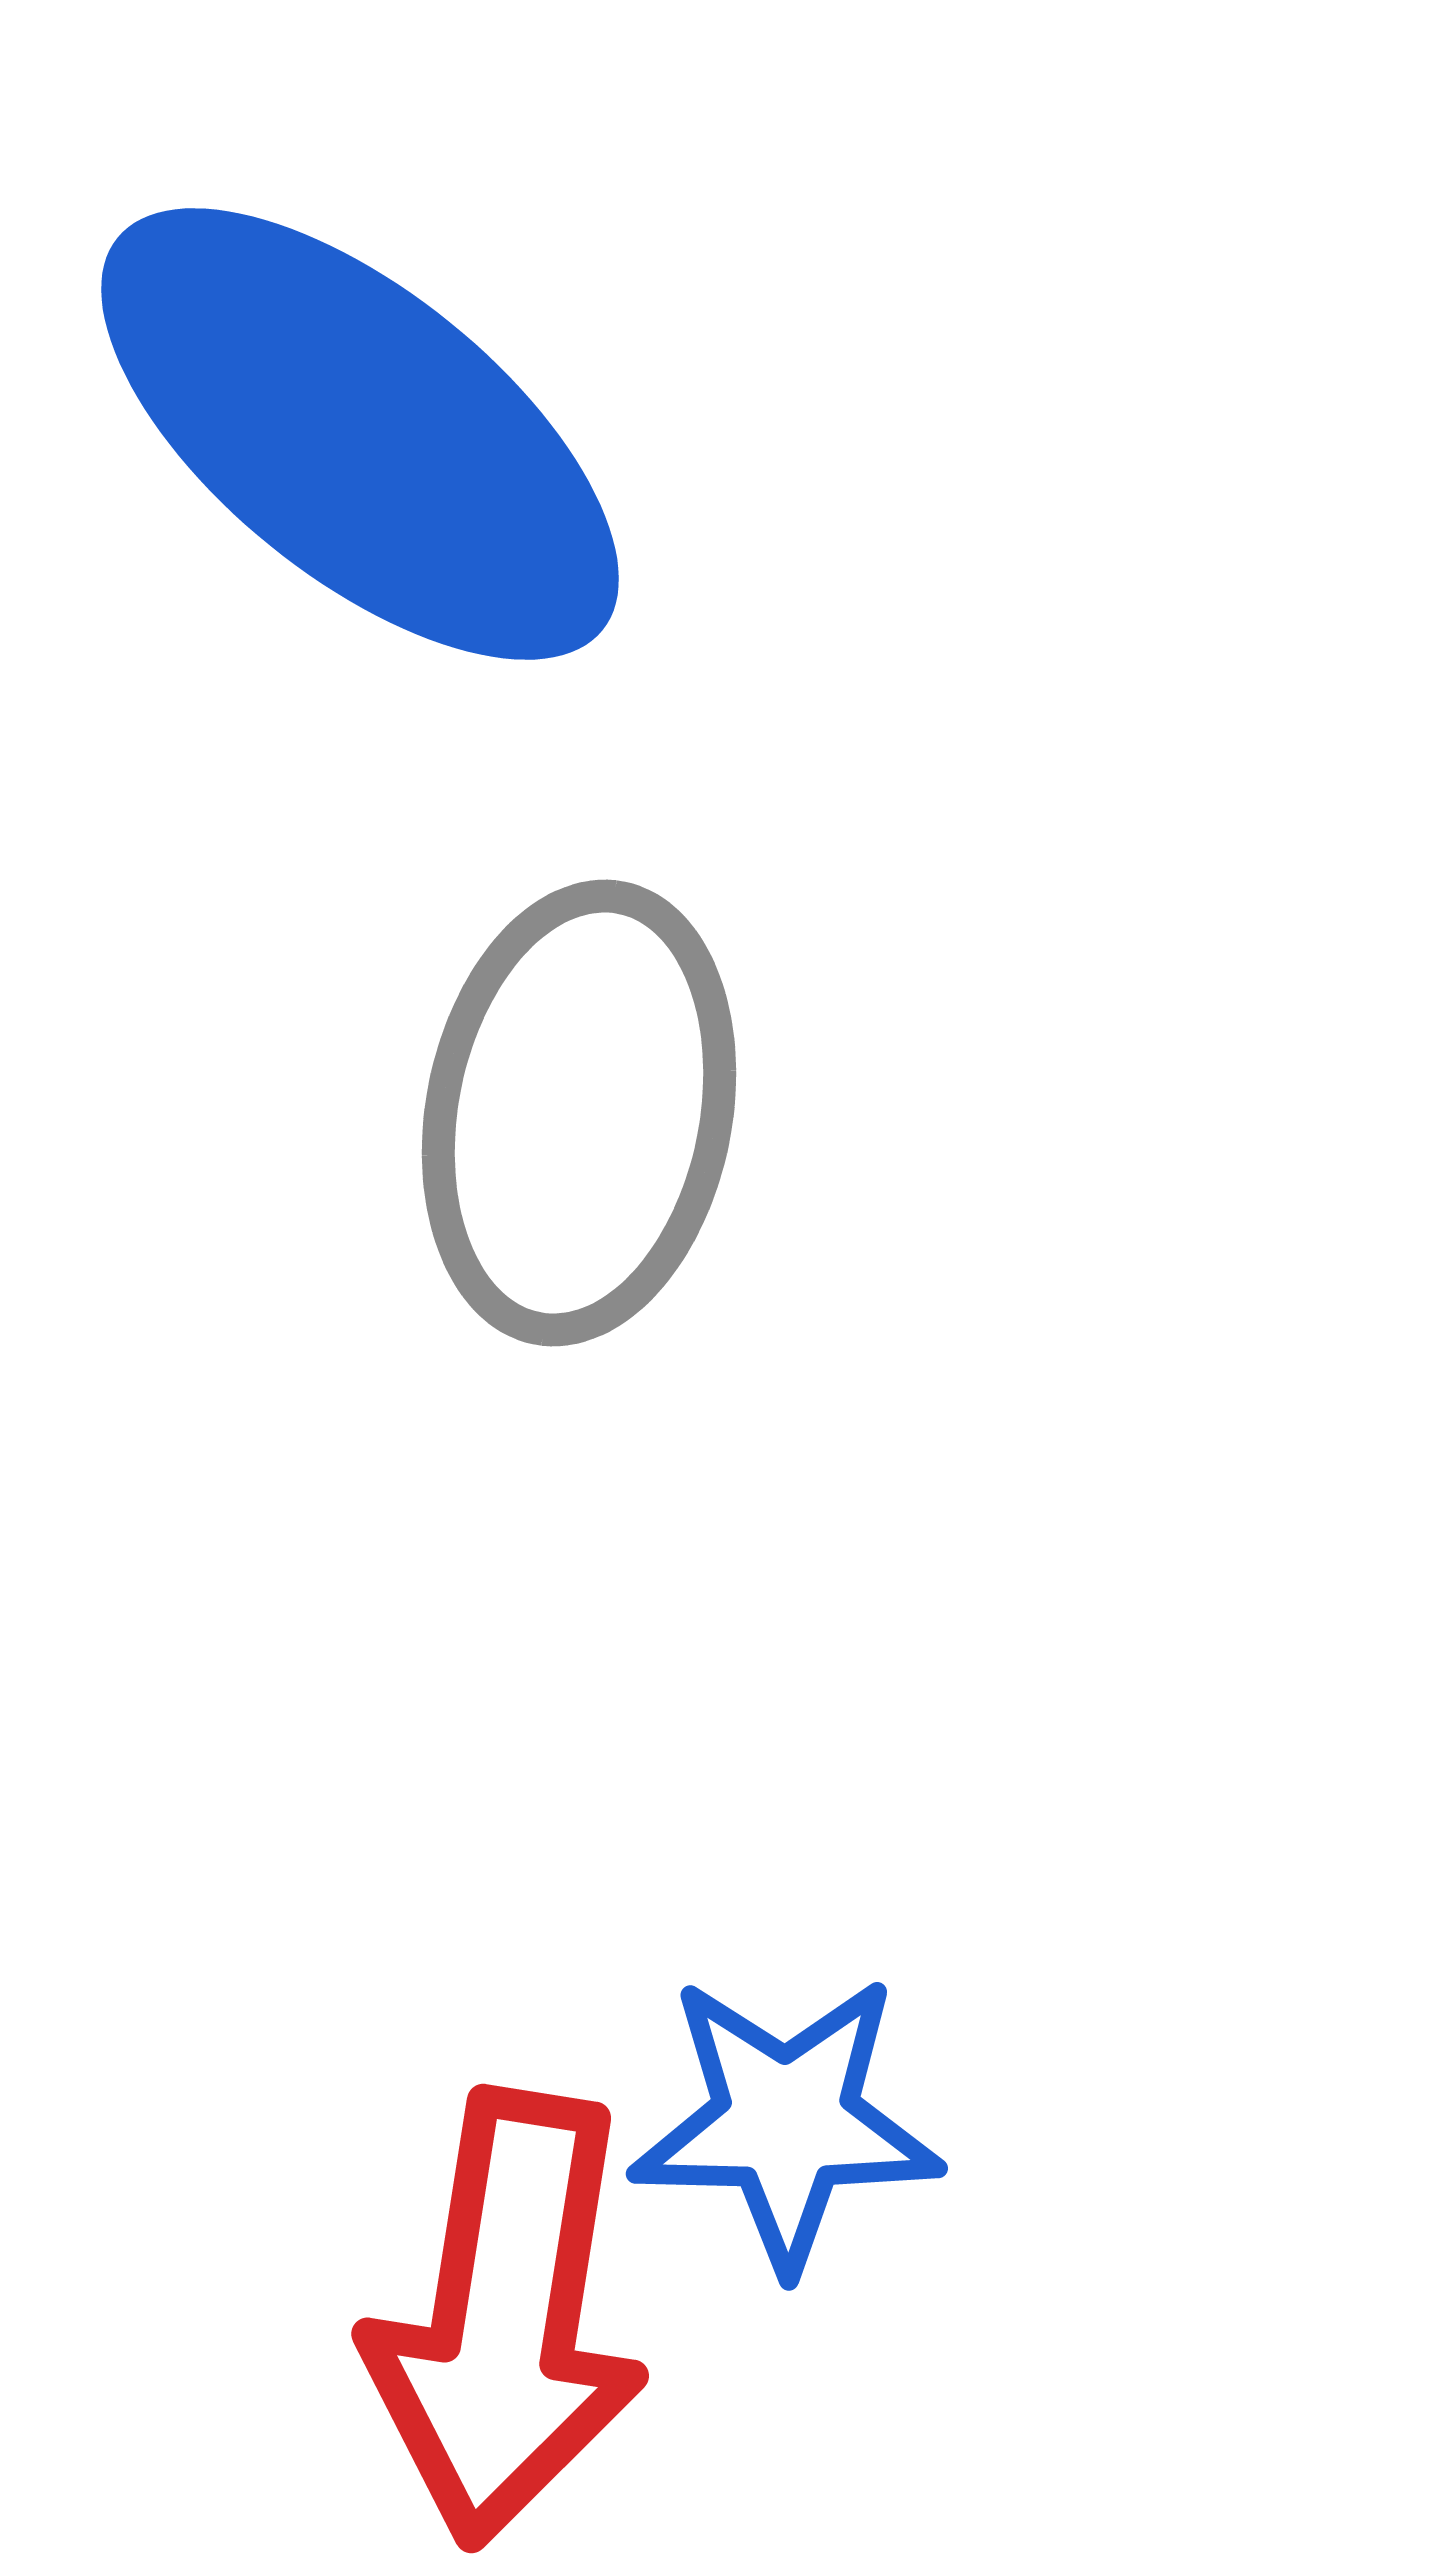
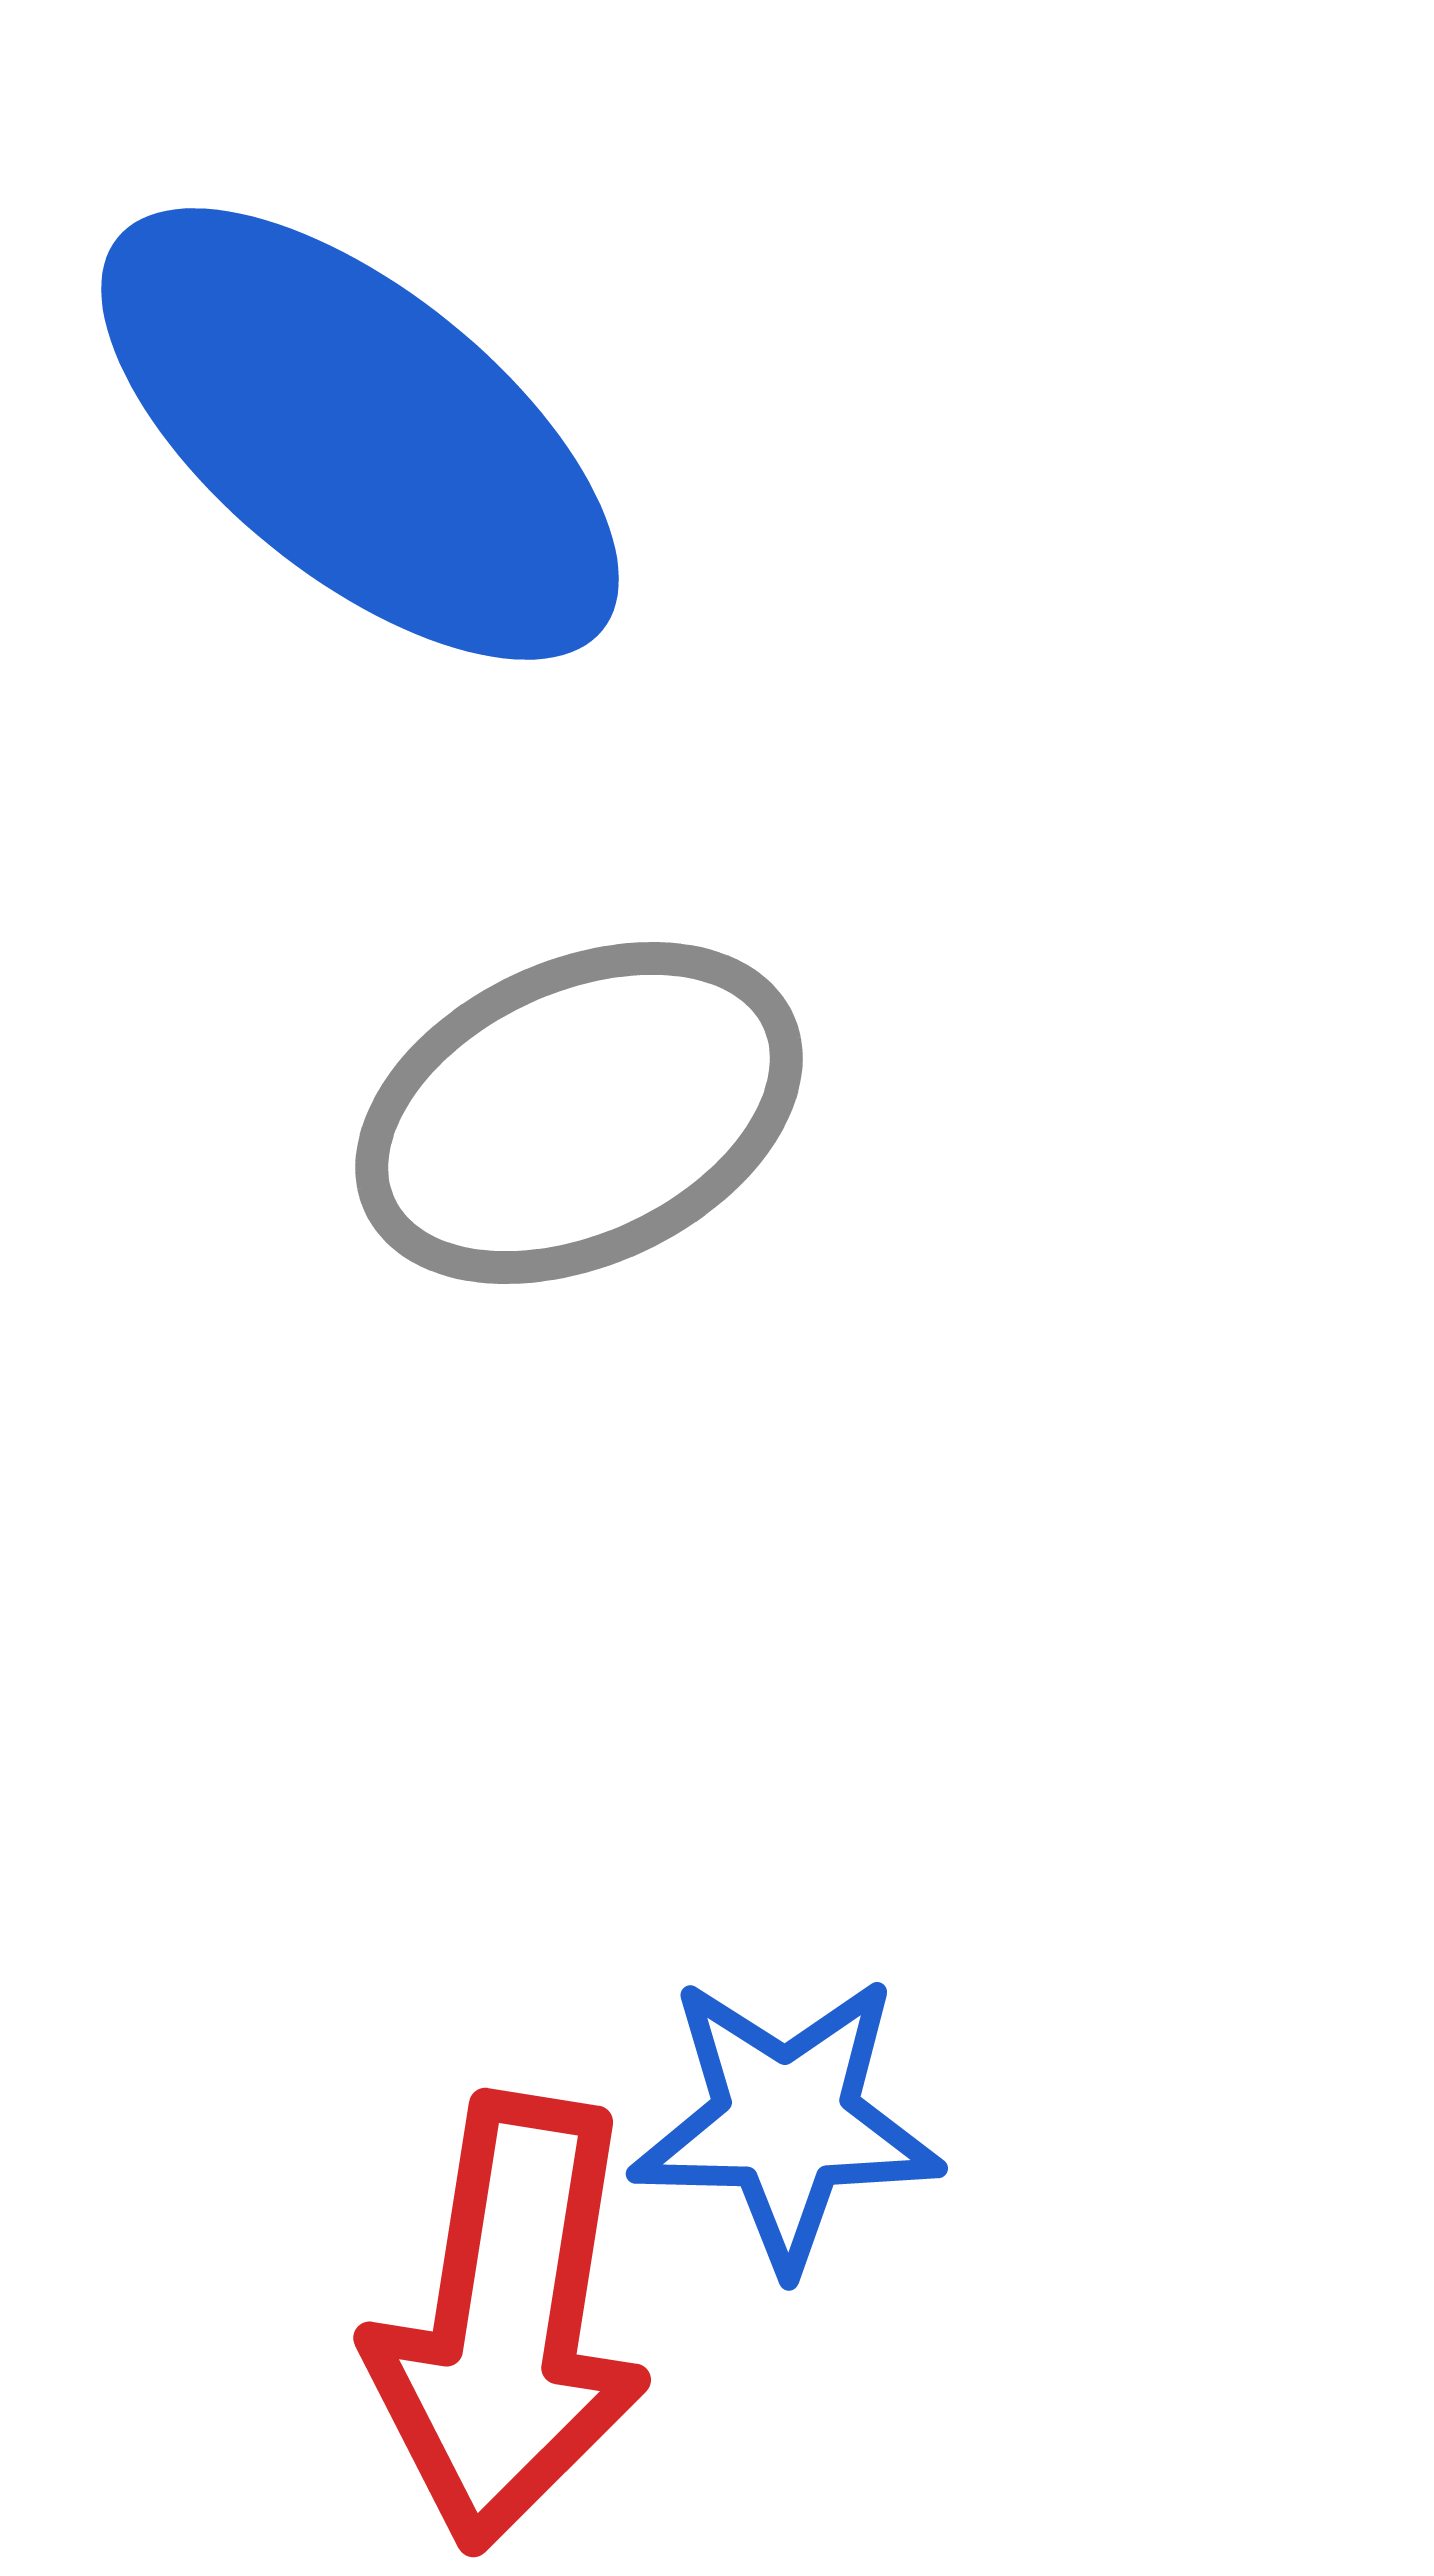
gray ellipse: rotated 54 degrees clockwise
red arrow: moved 2 px right, 4 px down
